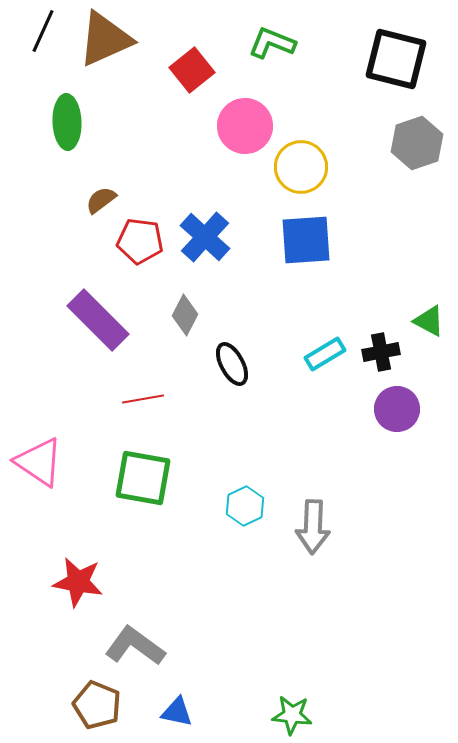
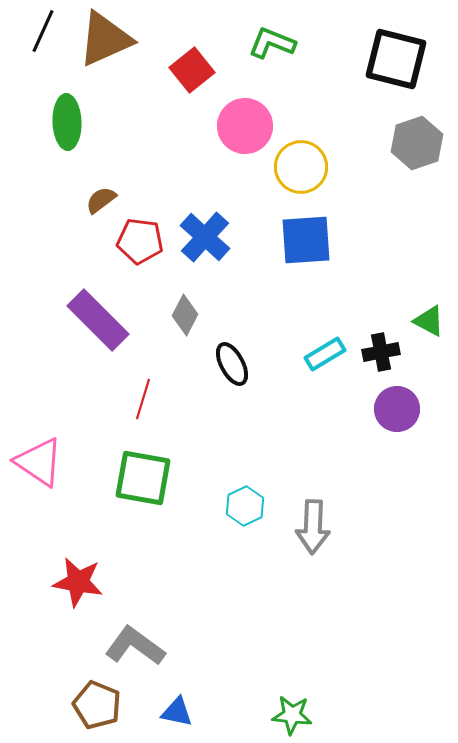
red line: rotated 63 degrees counterclockwise
